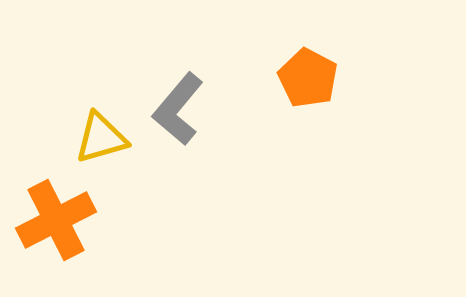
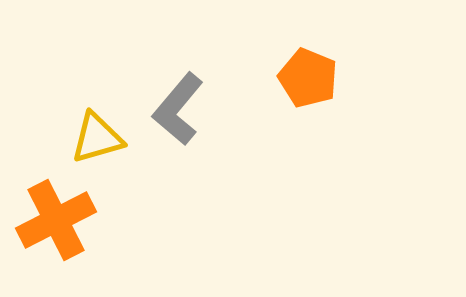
orange pentagon: rotated 6 degrees counterclockwise
yellow triangle: moved 4 px left
